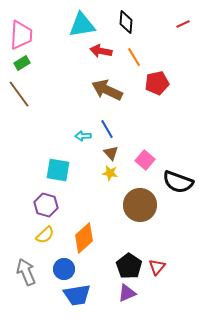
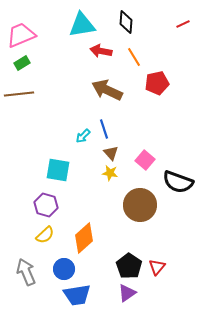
pink trapezoid: rotated 116 degrees counterclockwise
brown line: rotated 60 degrees counterclockwise
blue line: moved 3 px left; rotated 12 degrees clockwise
cyan arrow: rotated 42 degrees counterclockwise
purple triangle: rotated 12 degrees counterclockwise
